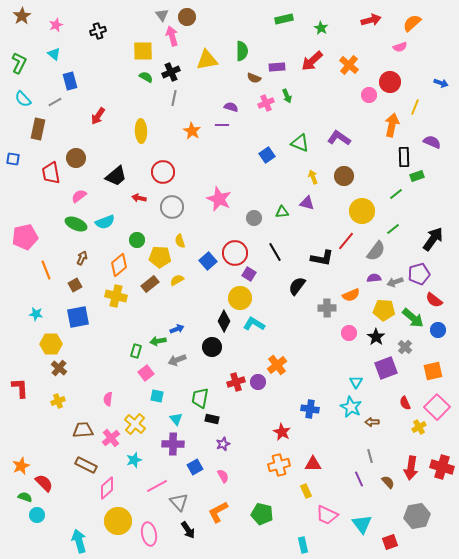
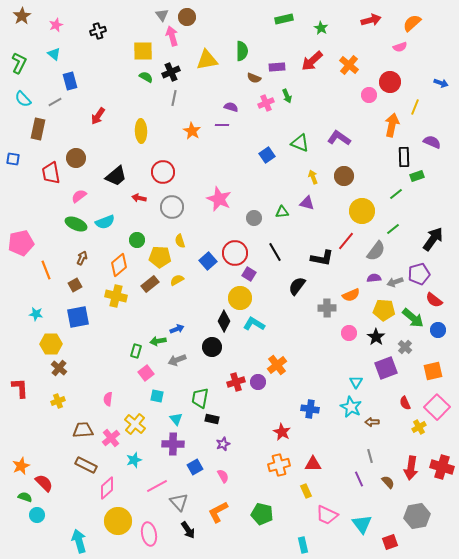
pink pentagon at (25, 237): moved 4 px left, 6 px down
